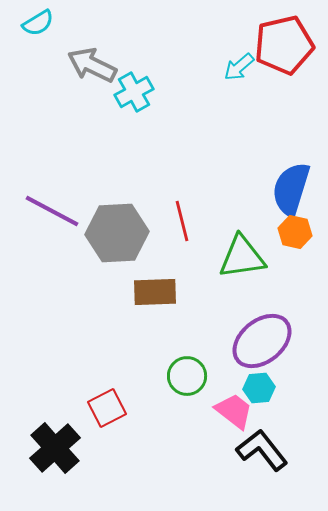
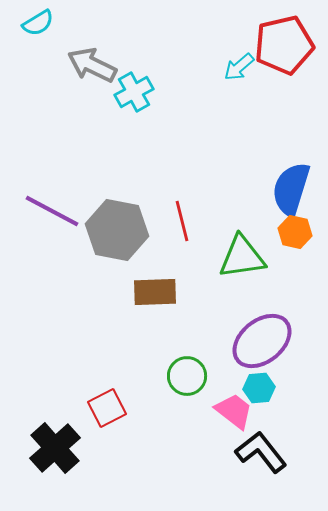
gray hexagon: moved 3 px up; rotated 14 degrees clockwise
black L-shape: moved 1 px left, 2 px down
